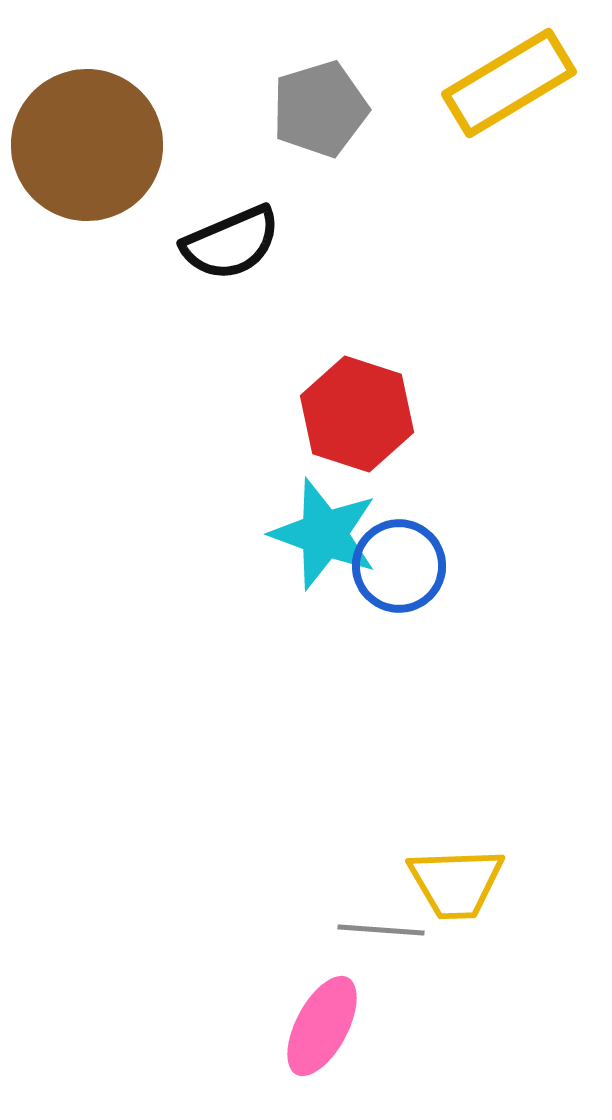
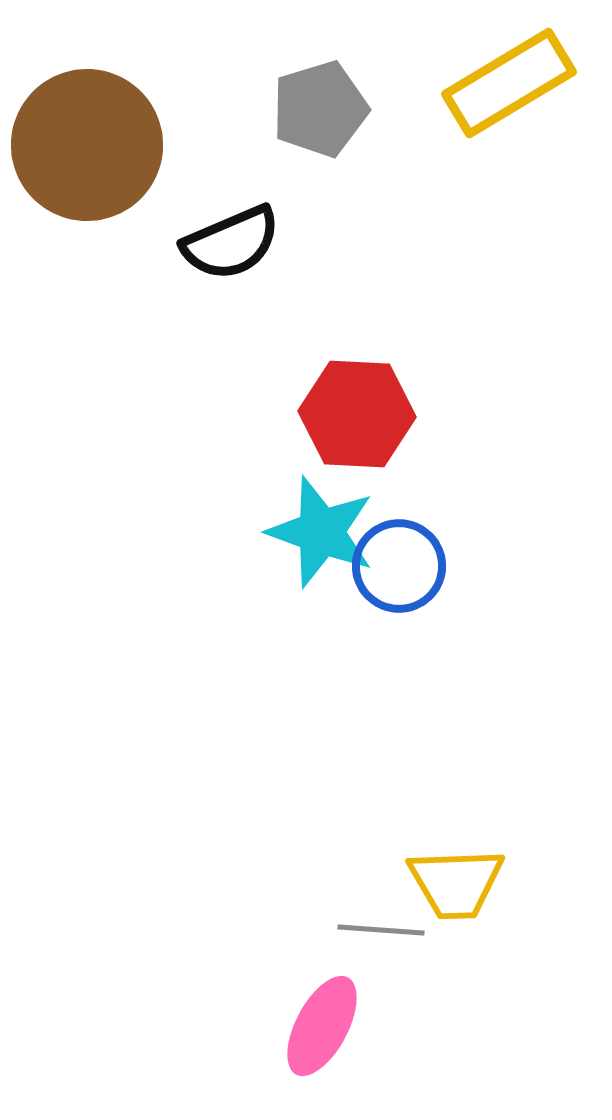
red hexagon: rotated 15 degrees counterclockwise
cyan star: moved 3 px left, 2 px up
